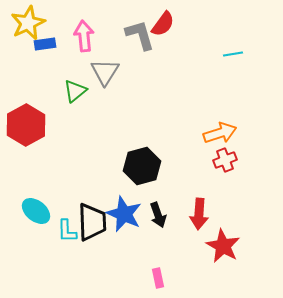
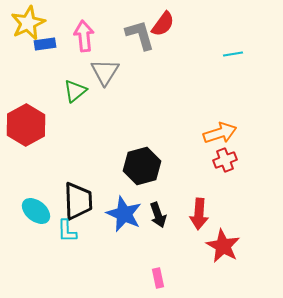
black trapezoid: moved 14 px left, 21 px up
